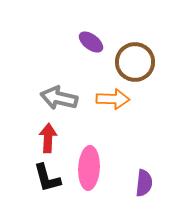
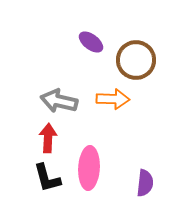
brown circle: moved 1 px right, 2 px up
gray arrow: moved 3 px down
purple semicircle: moved 1 px right
